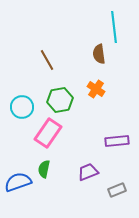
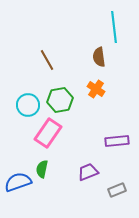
brown semicircle: moved 3 px down
cyan circle: moved 6 px right, 2 px up
green semicircle: moved 2 px left
